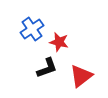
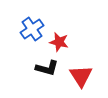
black L-shape: rotated 35 degrees clockwise
red triangle: rotated 25 degrees counterclockwise
